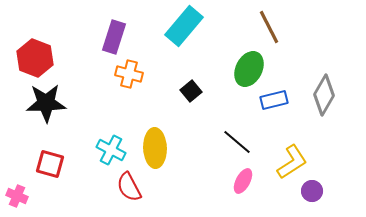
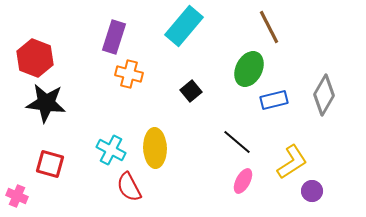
black star: rotated 9 degrees clockwise
